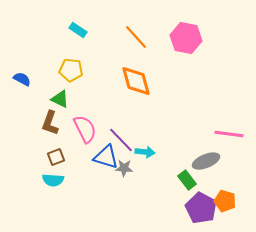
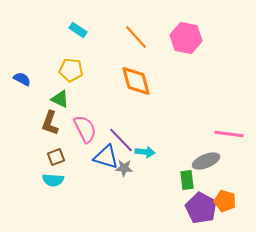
green rectangle: rotated 30 degrees clockwise
